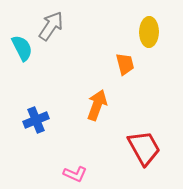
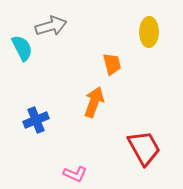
gray arrow: rotated 40 degrees clockwise
orange trapezoid: moved 13 px left
orange arrow: moved 3 px left, 3 px up
